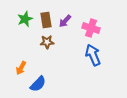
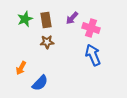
purple arrow: moved 7 px right, 3 px up
blue semicircle: moved 2 px right, 1 px up
